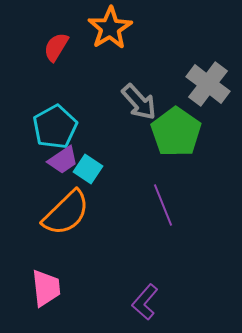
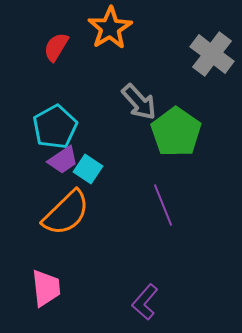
gray cross: moved 4 px right, 30 px up
